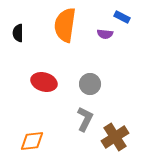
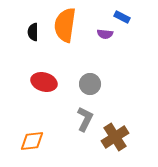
black semicircle: moved 15 px right, 1 px up
